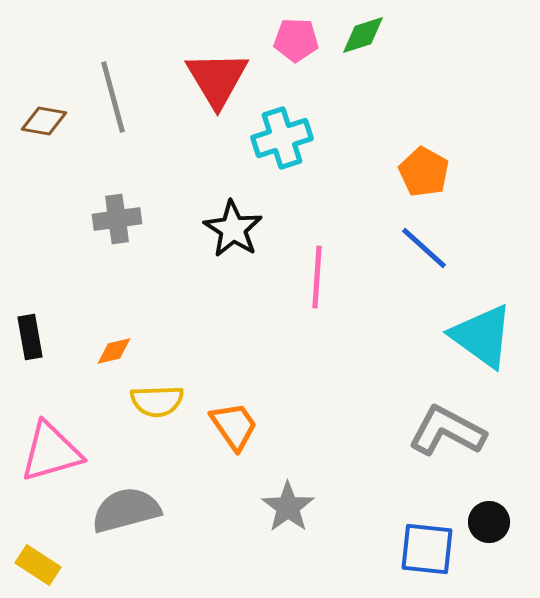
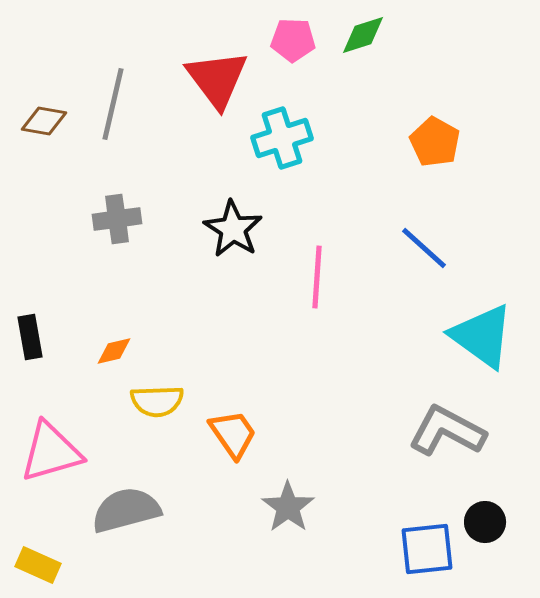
pink pentagon: moved 3 px left
red triangle: rotated 6 degrees counterclockwise
gray line: moved 7 px down; rotated 28 degrees clockwise
orange pentagon: moved 11 px right, 30 px up
orange trapezoid: moved 1 px left, 8 px down
black circle: moved 4 px left
blue square: rotated 12 degrees counterclockwise
yellow rectangle: rotated 9 degrees counterclockwise
